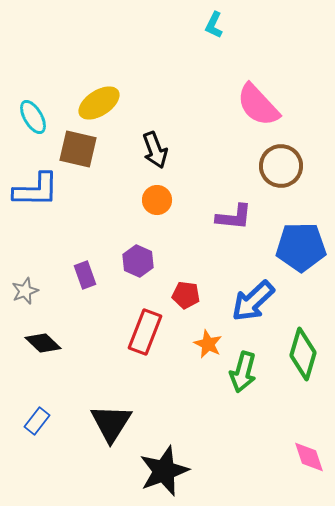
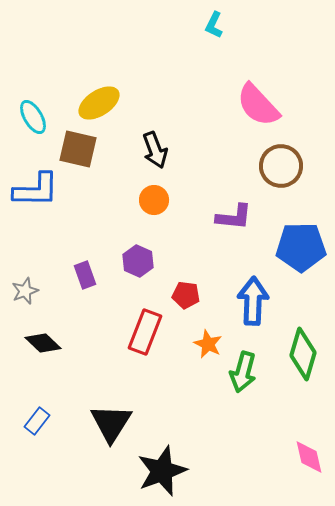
orange circle: moved 3 px left
blue arrow: rotated 135 degrees clockwise
pink diamond: rotated 6 degrees clockwise
black star: moved 2 px left
